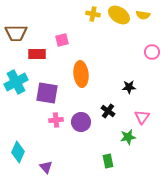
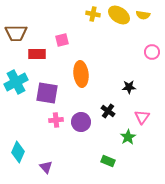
green star: rotated 21 degrees counterclockwise
green rectangle: rotated 56 degrees counterclockwise
